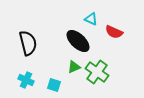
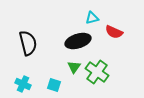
cyan triangle: moved 1 px right, 1 px up; rotated 40 degrees counterclockwise
black ellipse: rotated 60 degrees counterclockwise
green triangle: rotated 32 degrees counterclockwise
cyan cross: moved 3 px left, 4 px down
